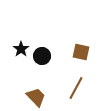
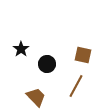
brown square: moved 2 px right, 3 px down
black circle: moved 5 px right, 8 px down
brown line: moved 2 px up
